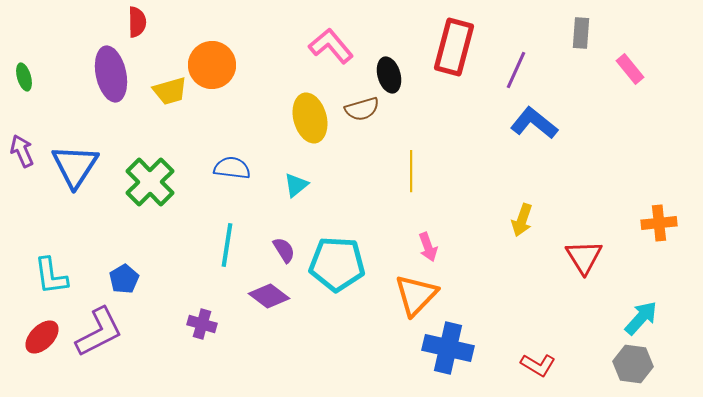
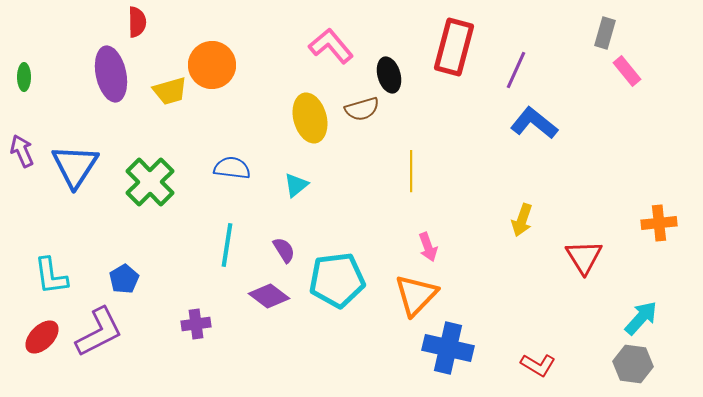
gray rectangle: moved 24 px right; rotated 12 degrees clockwise
pink rectangle: moved 3 px left, 2 px down
green ellipse: rotated 16 degrees clockwise
cyan pentagon: moved 16 px down; rotated 10 degrees counterclockwise
purple cross: moved 6 px left; rotated 24 degrees counterclockwise
